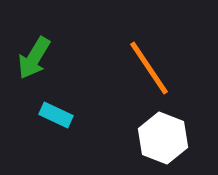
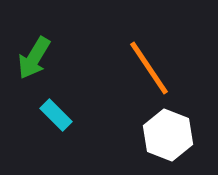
cyan rectangle: rotated 20 degrees clockwise
white hexagon: moved 5 px right, 3 px up
